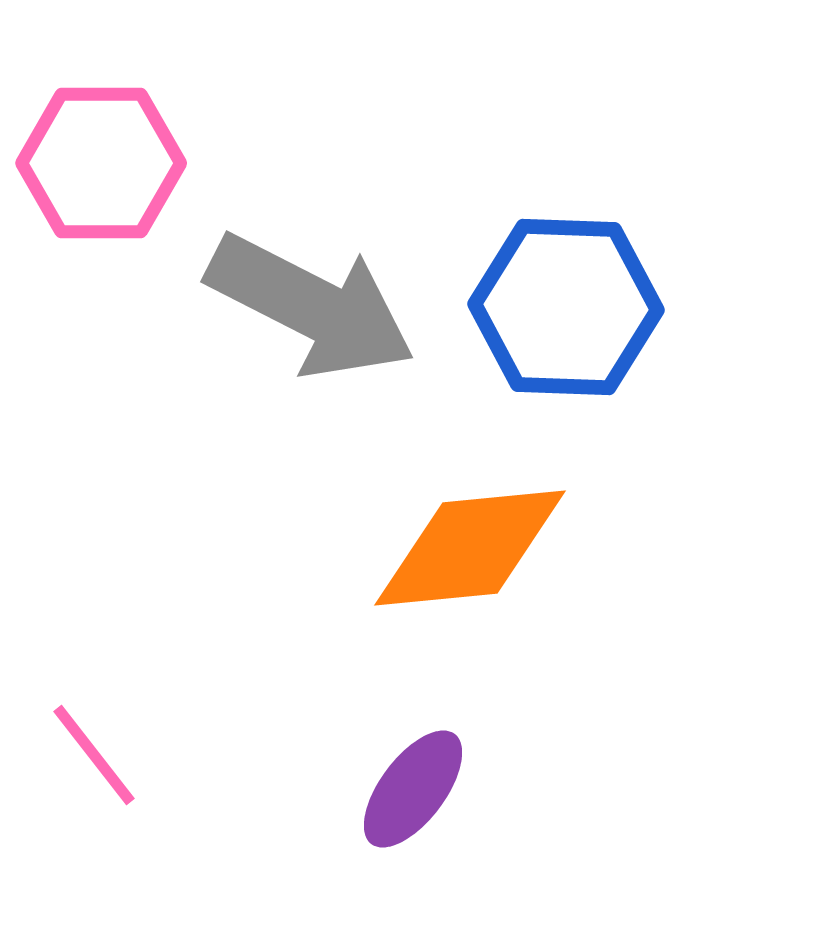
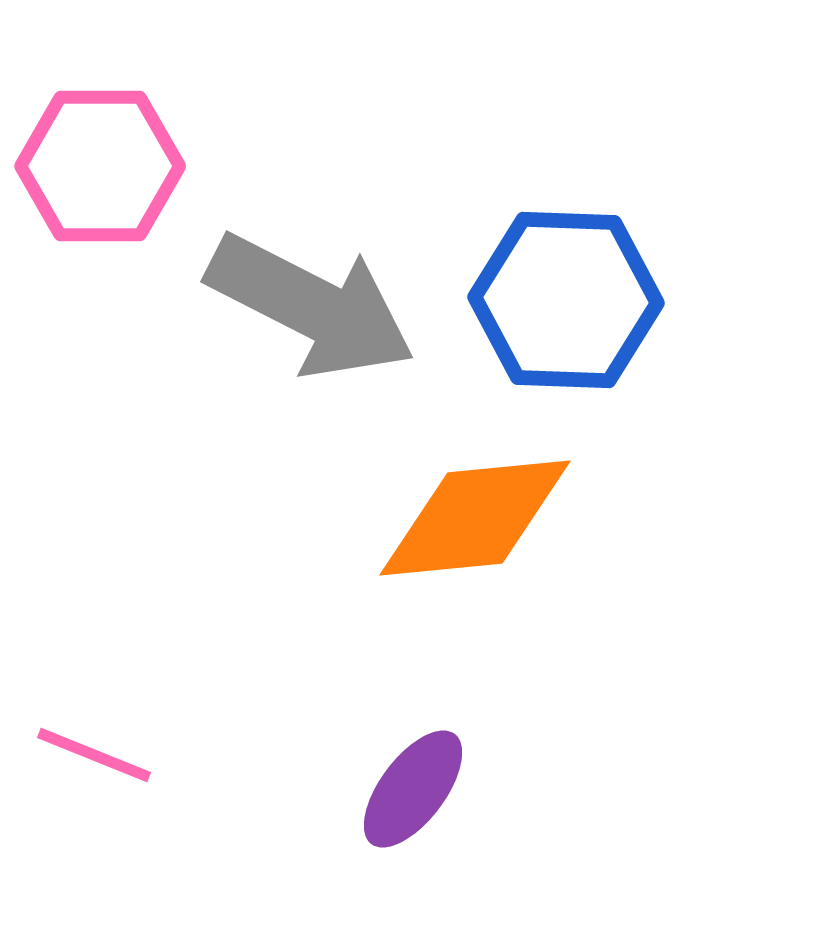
pink hexagon: moved 1 px left, 3 px down
blue hexagon: moved 7 px up
orange diamond: moved 5 px right, 30 px up
pink line: rotated 30 degrees counterclockwise
